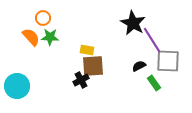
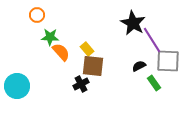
orange circle: moved 6 px left, 3 px up
orange semicircle: moved 30 px right, 15 px down
yellow rectangle: moved 1 px up; rotated 40 degrees clockwise
brown square: rotated 10 degrees clockwise
black cross: moved 4 px down
